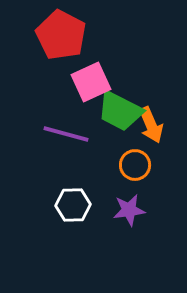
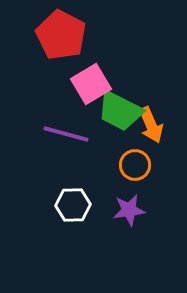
pink square: moved 2 px down; rotated 6 degrees counterclockwise
